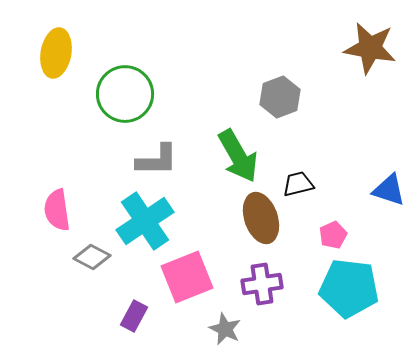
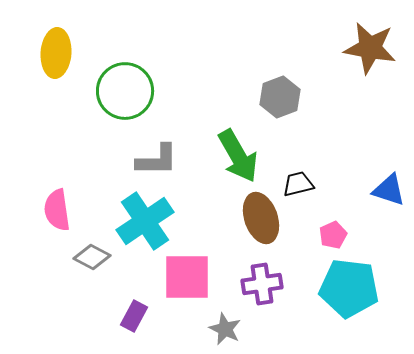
yellow ellipse: rotated 6 degrees counterclockwise
green circle: moved 3 px up
pink square: rotated 22 degrees clockwise
